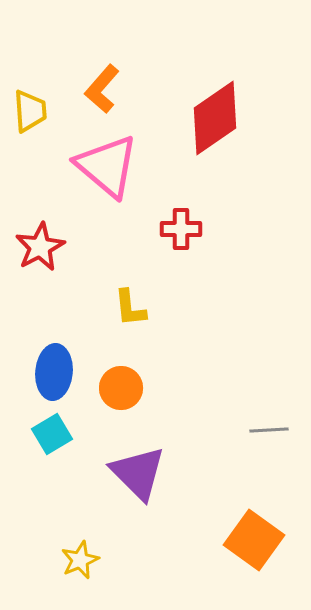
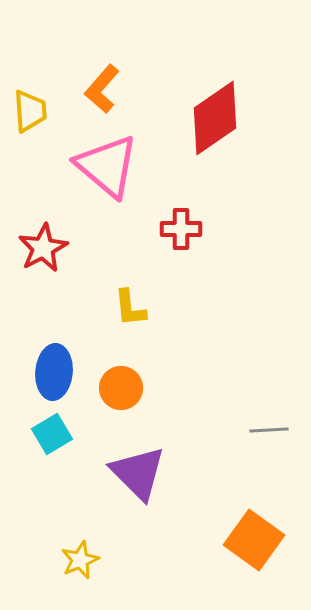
red star: moved 3 px right, 1 px down
